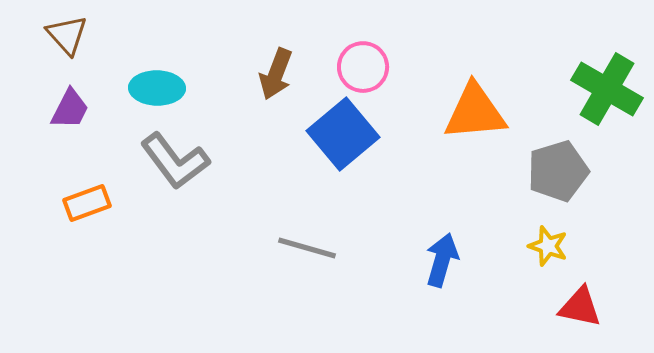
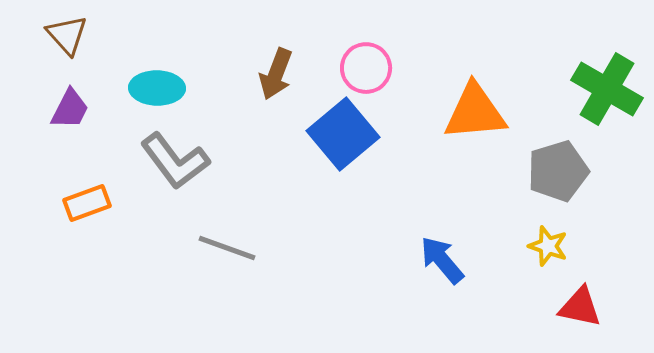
pink circle: moved 3 px right, 1 px down
gray line: moved 80 px left; rotated 4 degrees clockwise
blue arrow: rotated 56 degrees counterclockwise
